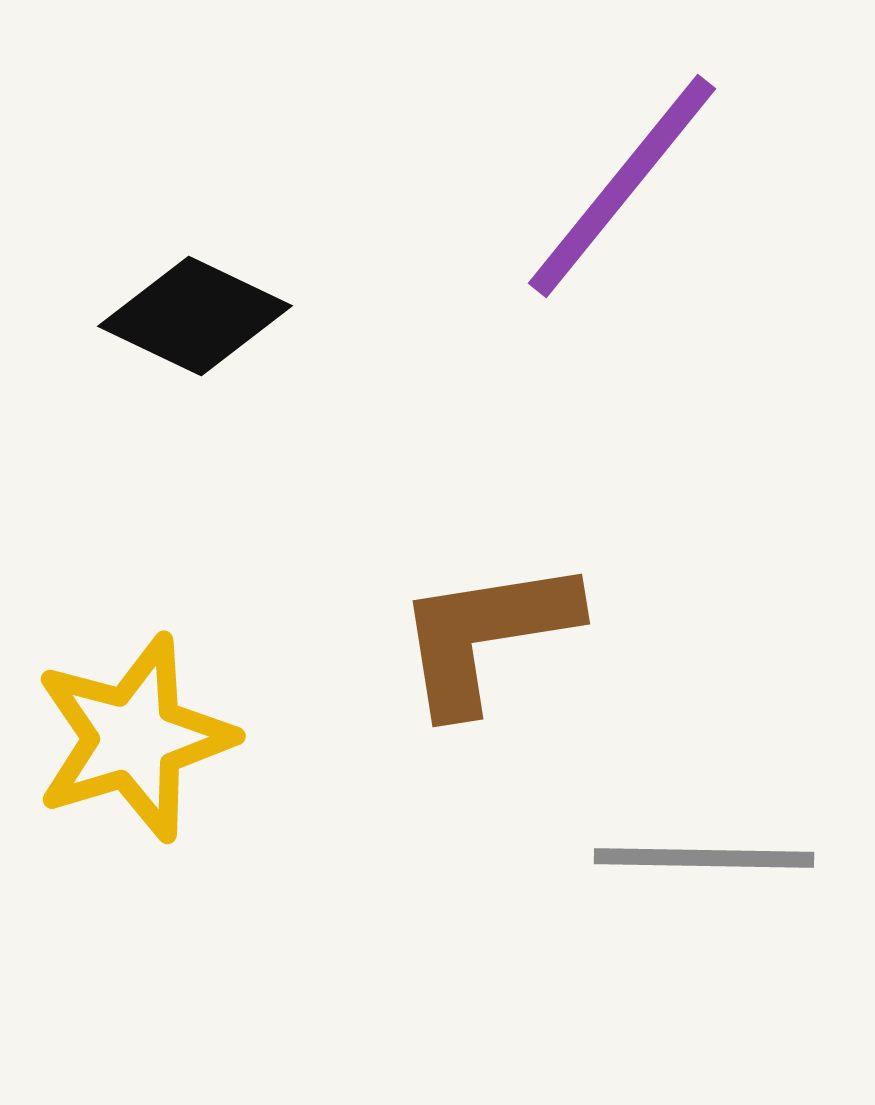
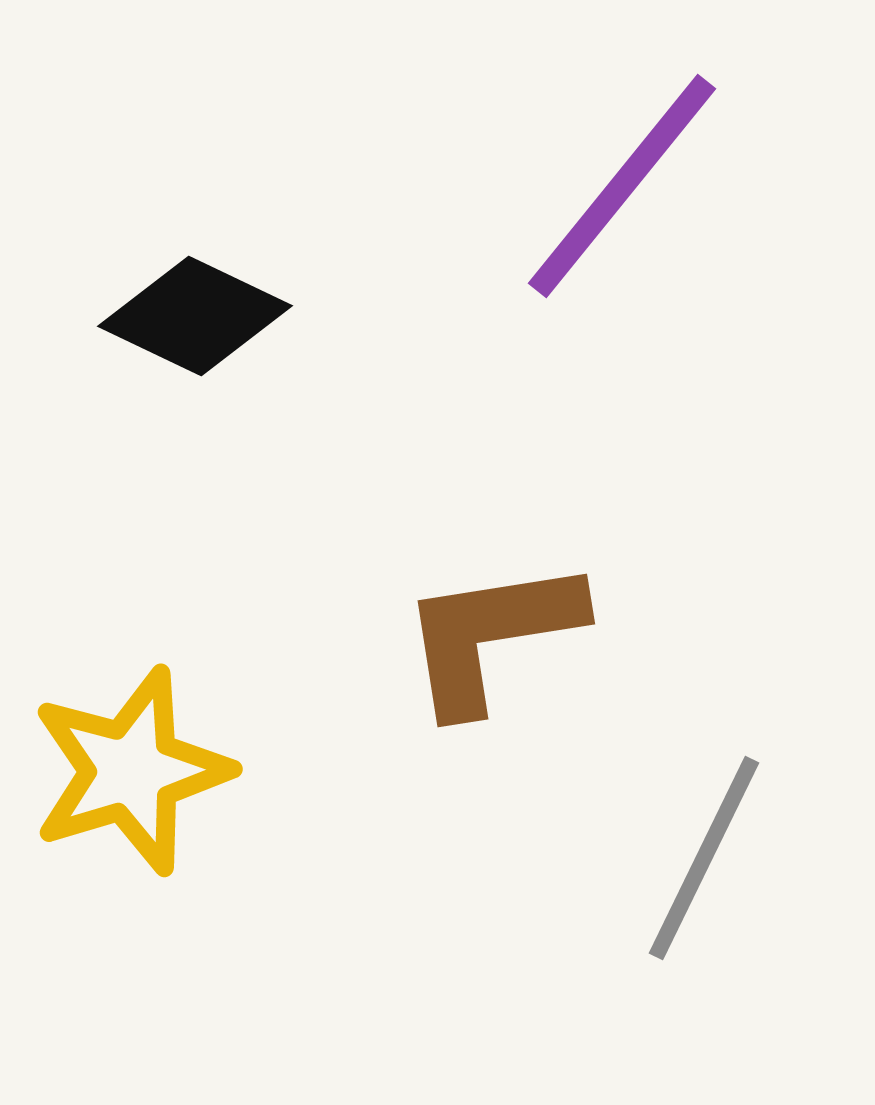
brown L-shape: moved 5 px right
yellow star: moved 3 px left, 33 px down
gray line: rotated 65 degrees counterclockwise
